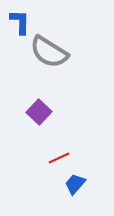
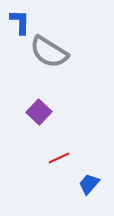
blue trapezoid: moved 14 px right
